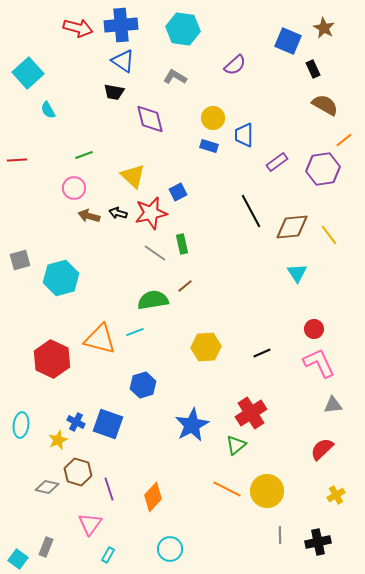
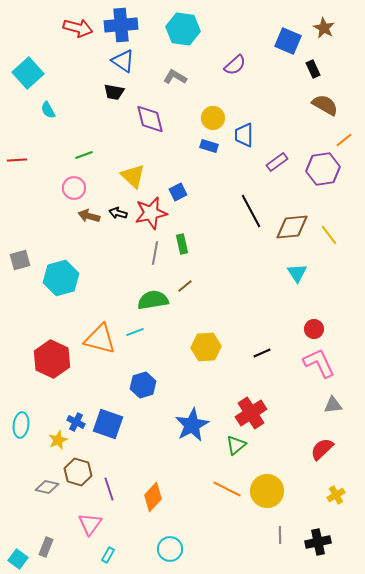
gray line at (155, 253): rotated 65 degrees clockwise
